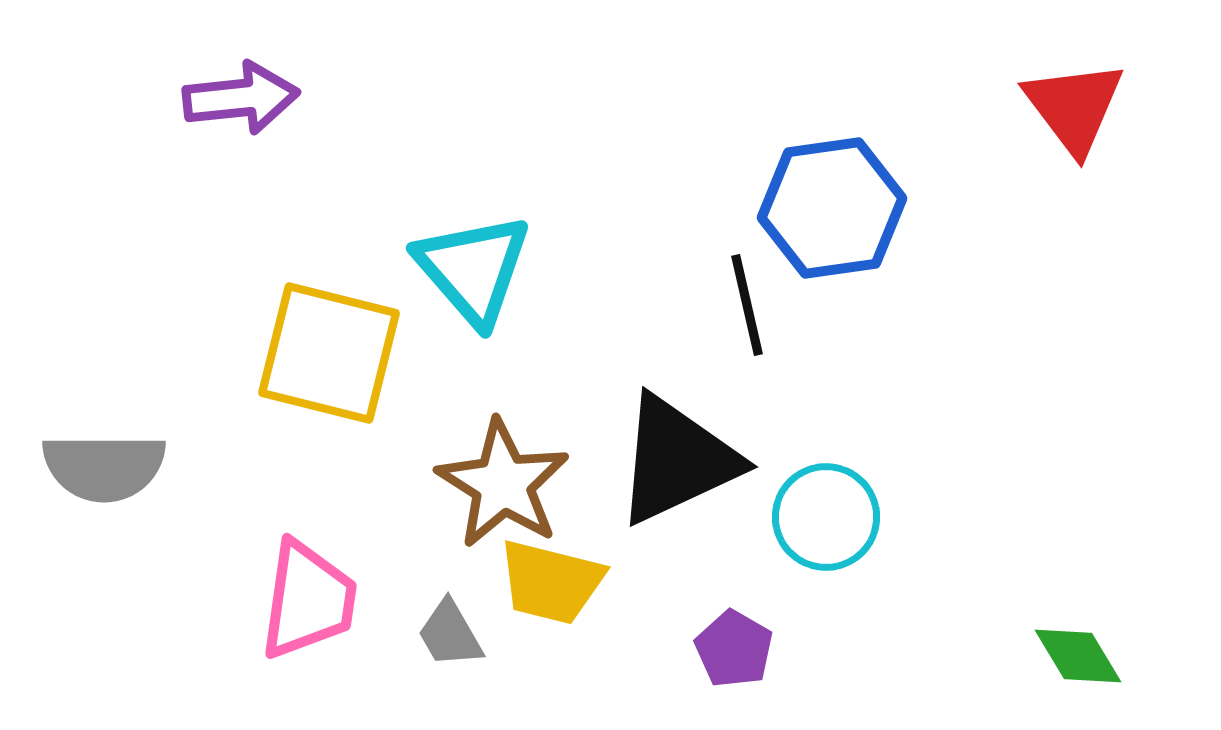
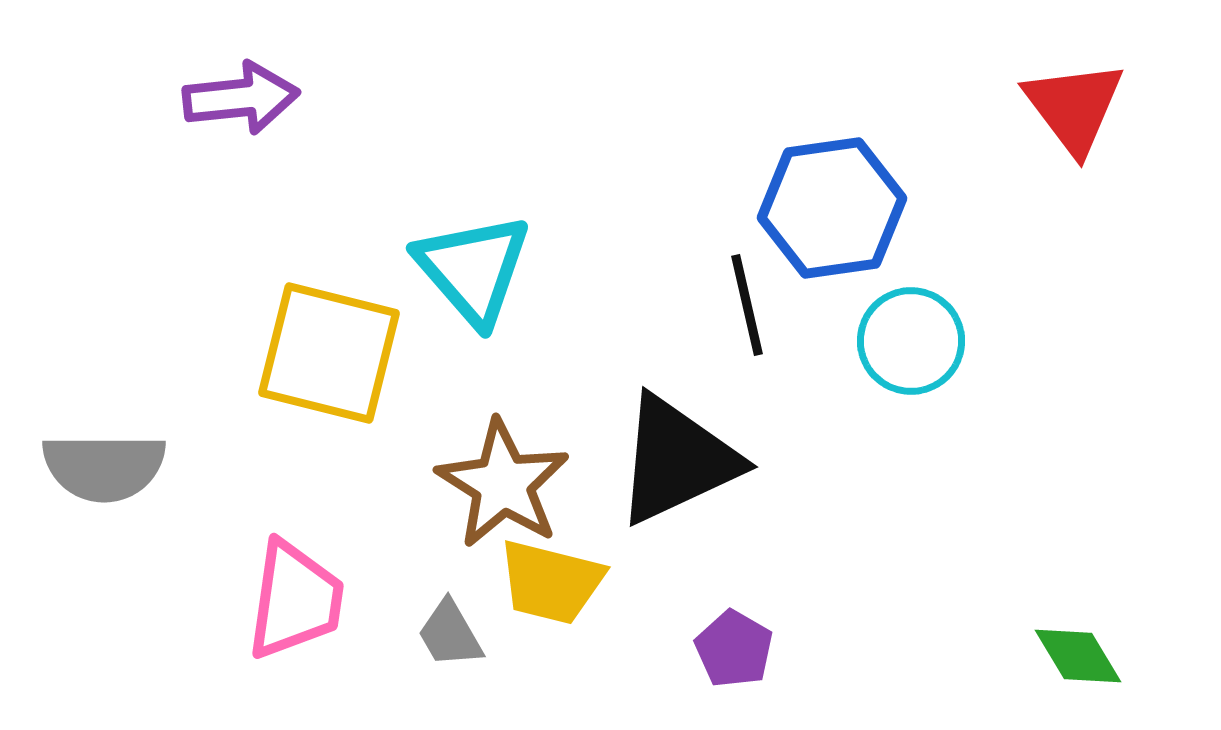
cyan circle: moved 85 px right, 176 px up
pink trapezoid: moved 13 px left
